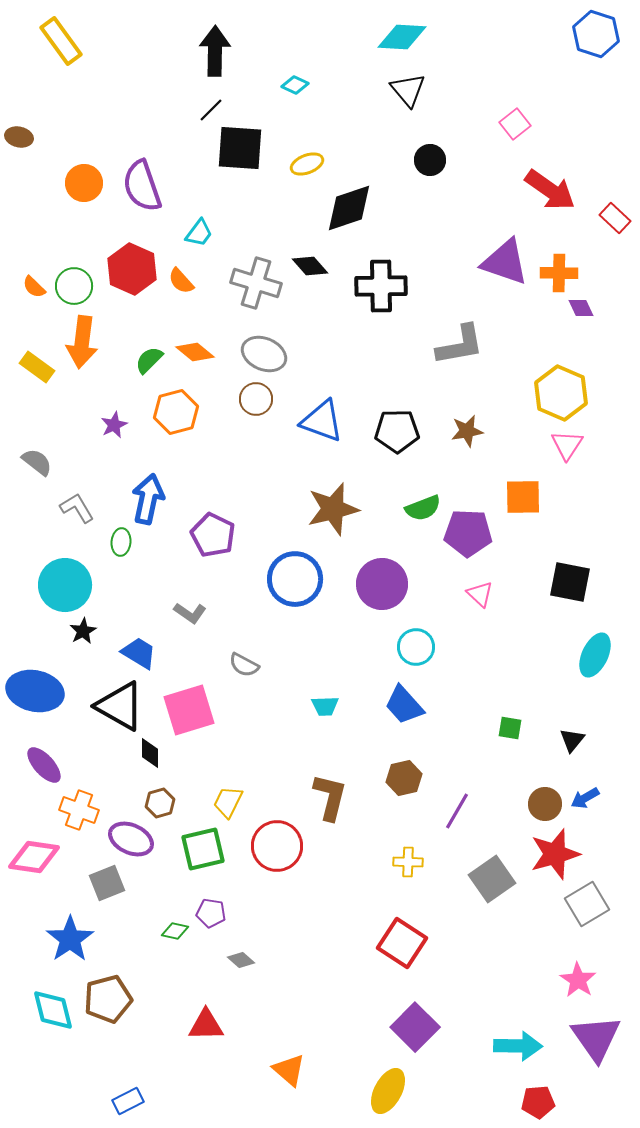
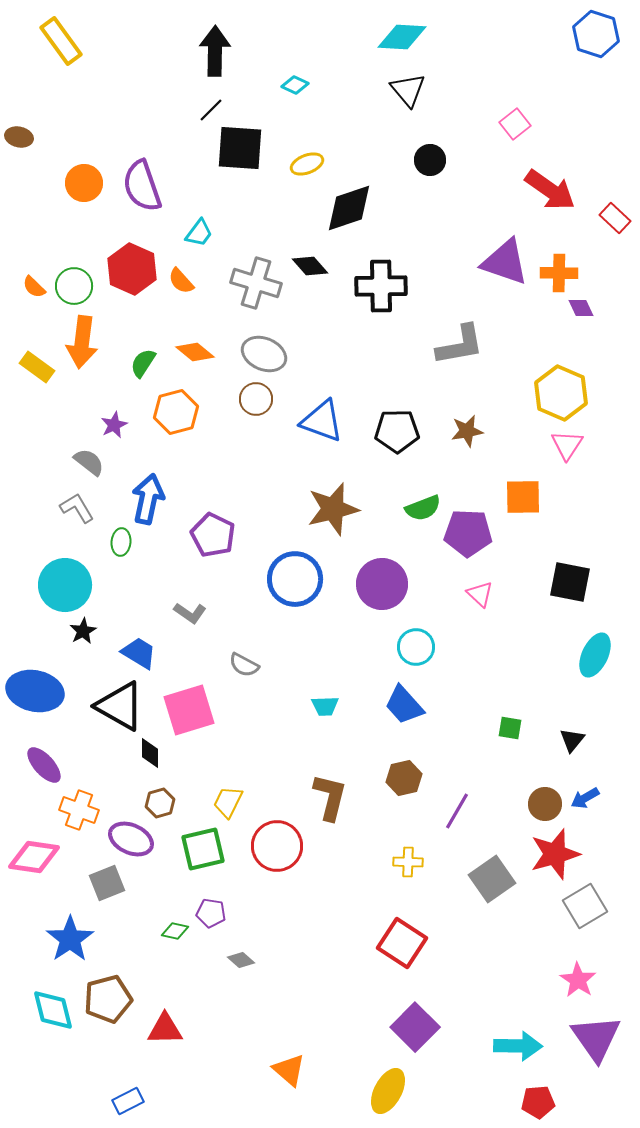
green semicircle at (149, 360): moved 6 px left, 3 px down; rotated 12 degrees counterclockwise
gray semicircle at (37, 462): moved 52 px right
gray square at (587, 904): moved 2 px left, 2 px down
red triangle at (206, 1025): moved 41 px left, 4 px down
